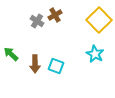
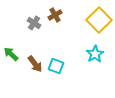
gray cross: moved 3 px left, 2 px down
cyan star: rotated 12 degrees clockwise
brown arrow: rotated 36 degrees counterclockwise
